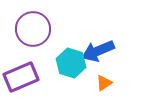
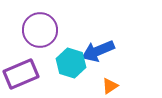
purple circle: moved 7 px right, 1 px down
purple rectangle: moved 3 px up
orange triangle: moved 6 px right, 3 px down
